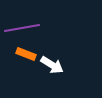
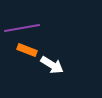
orange rectangle: moved 1 px right, 4 px up
